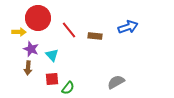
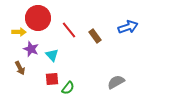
brown rectangle: rotated 48 degrees clockwise
brown arrow: moved 8 px left; rotated 32 degrees counterclockwise
